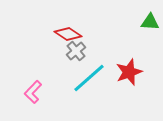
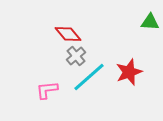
red diamond: rotated 16 degrees clockwise
gray cross: moved 5 px down
cyan line: moved 1 px up
pink L-shape: moved 14 px right, 2 px up; rotated 40 degrees clockwise
